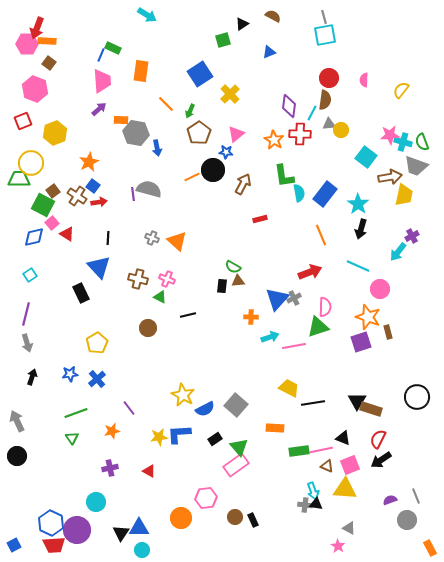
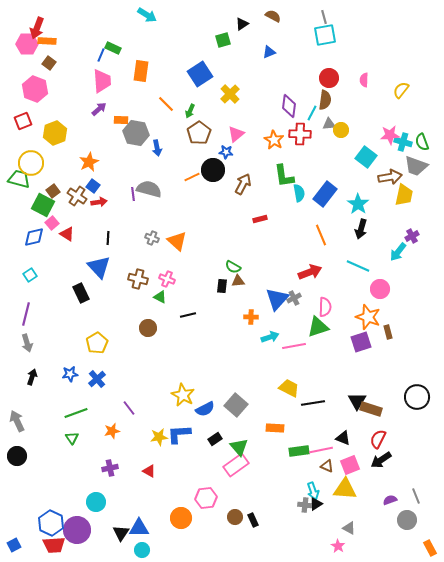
green trapezoid at (19, 179): rotated 15 degrees clockwise
black triangle at (316, 504): rotated 40 degrees counterclockwise
